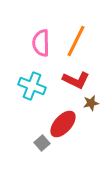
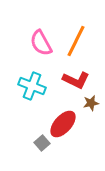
pink semicircle: rotated 28 degrees counterclockwise
